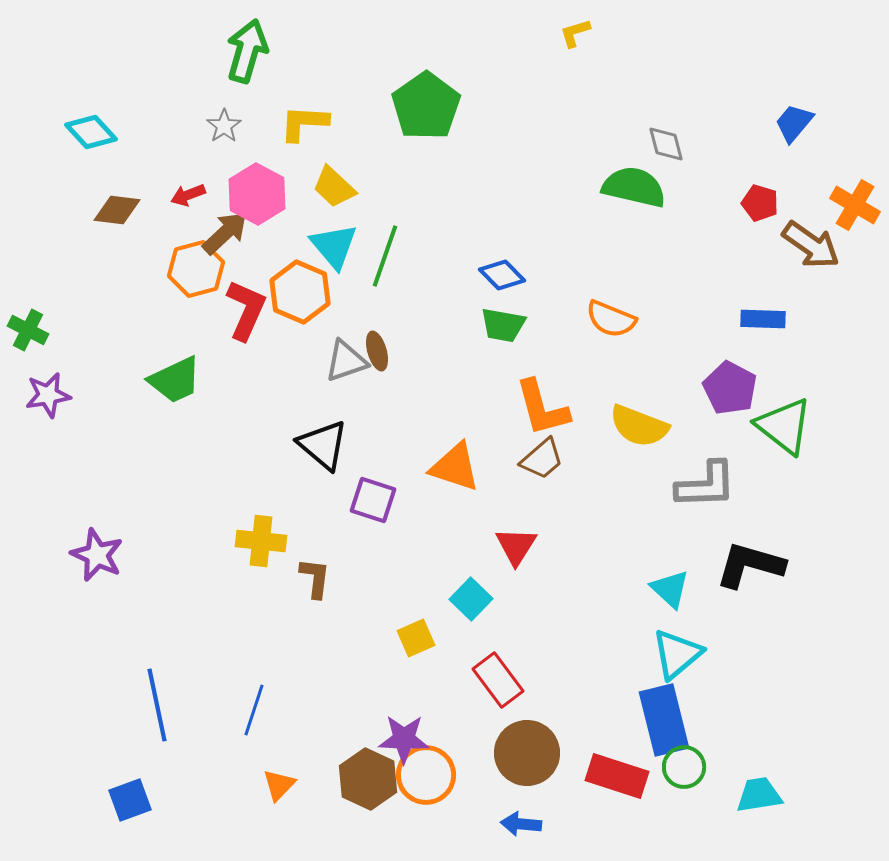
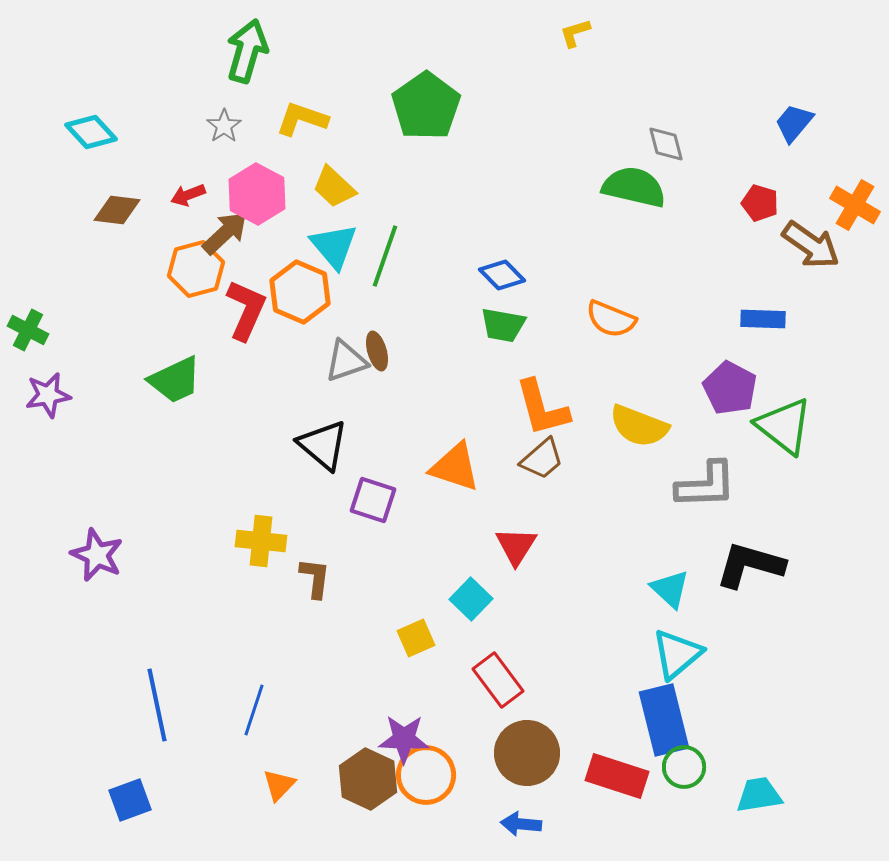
yellow L-shape at (304, 123): moved 2 px left, 4 px up; rotated 16 degrees clockwise
